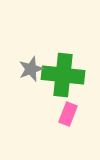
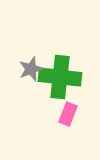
green cross: moved 3 px left, 2 px down
